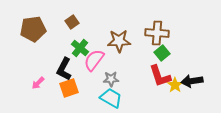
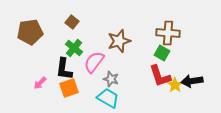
brown square: rotated 16 degrees counterclockwise
brown pentagon: moved 3 px left, 3 px down
brown cross: moved 11 px right
brown star: rotated 15 degrees counterclockwise
green cross: moved 6 px left
green square: rotated 21 degrees counterclockwise
pink semicircle: moved 2 px down
black L-shape: rotated 20 degrees counterclockwise
gray star: rotated 21 degrees clockwise
pink arrow: moved 2 px right
cyan trapezoid: moved 3 px left
